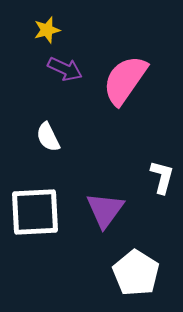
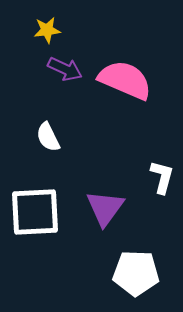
yellow star: rotated 8 degrees clockwise
pink semicircle: rotated 78 degrees clockwise
purple triangle: moved 2 px up
white pentagon: rotated 30 degrees counterclockwise
